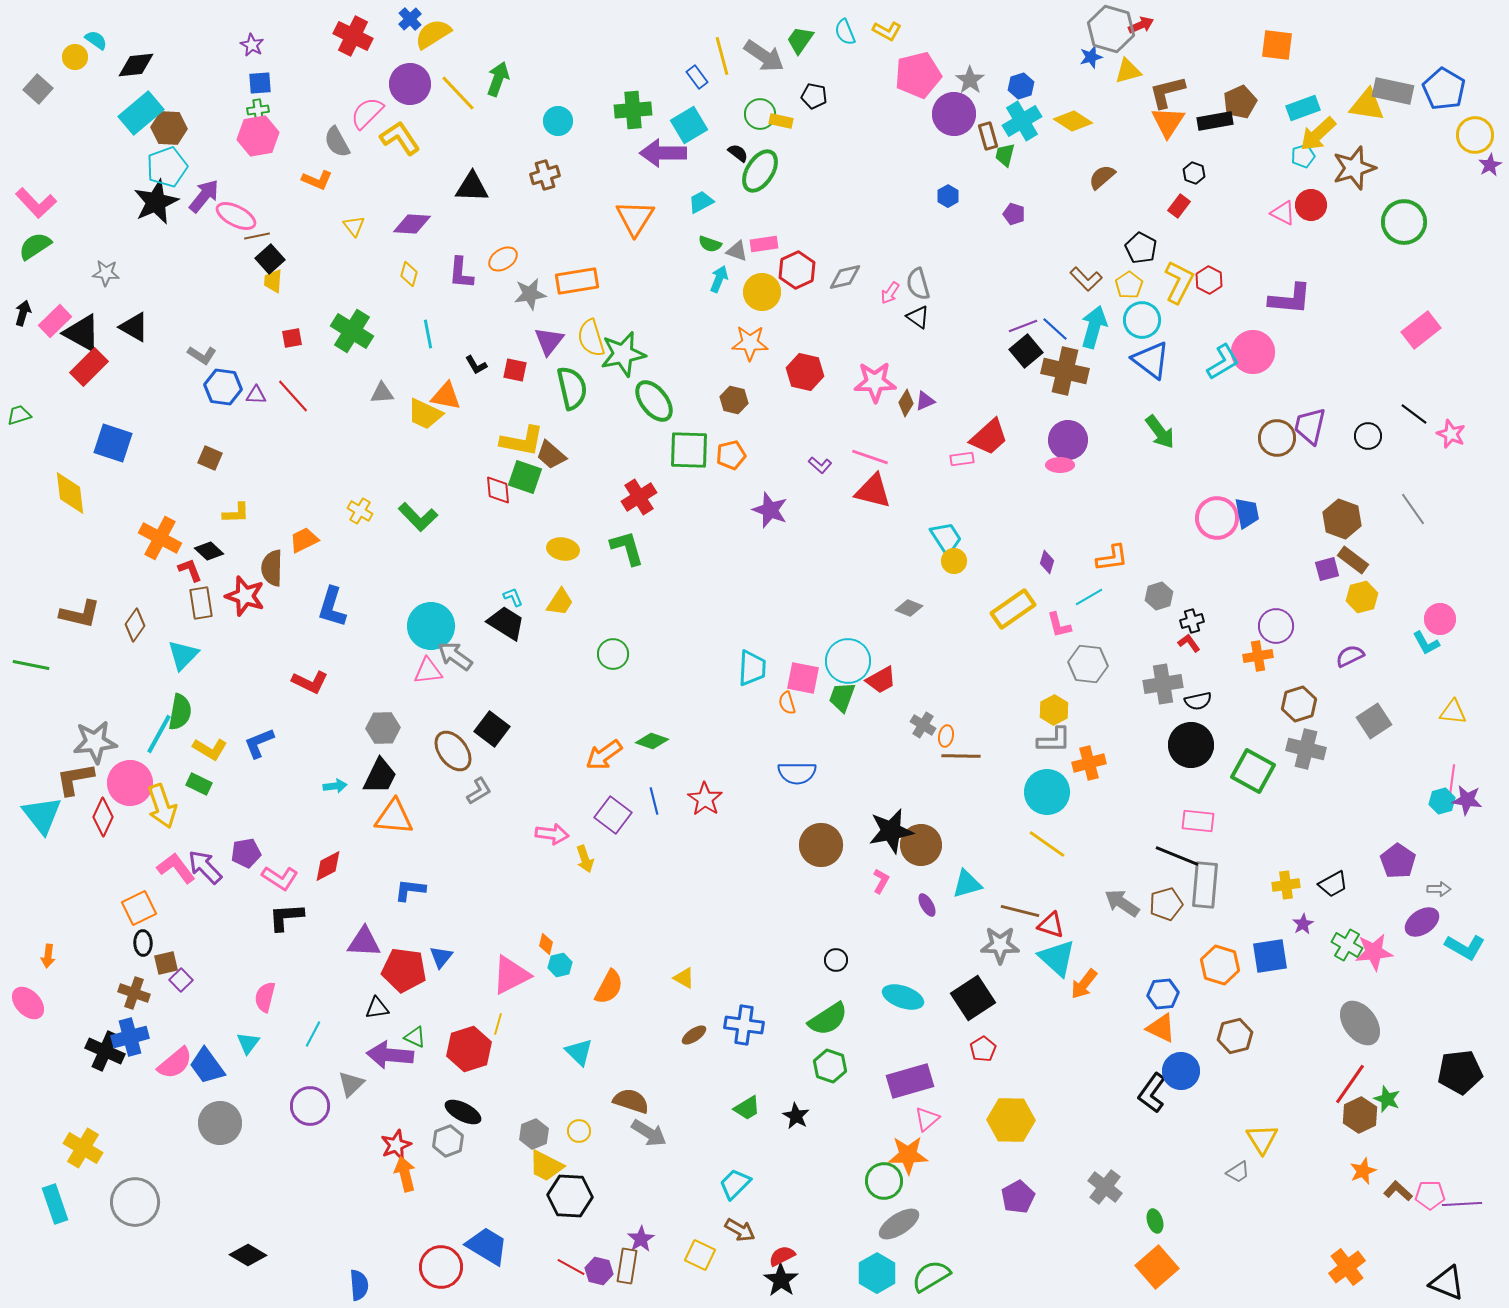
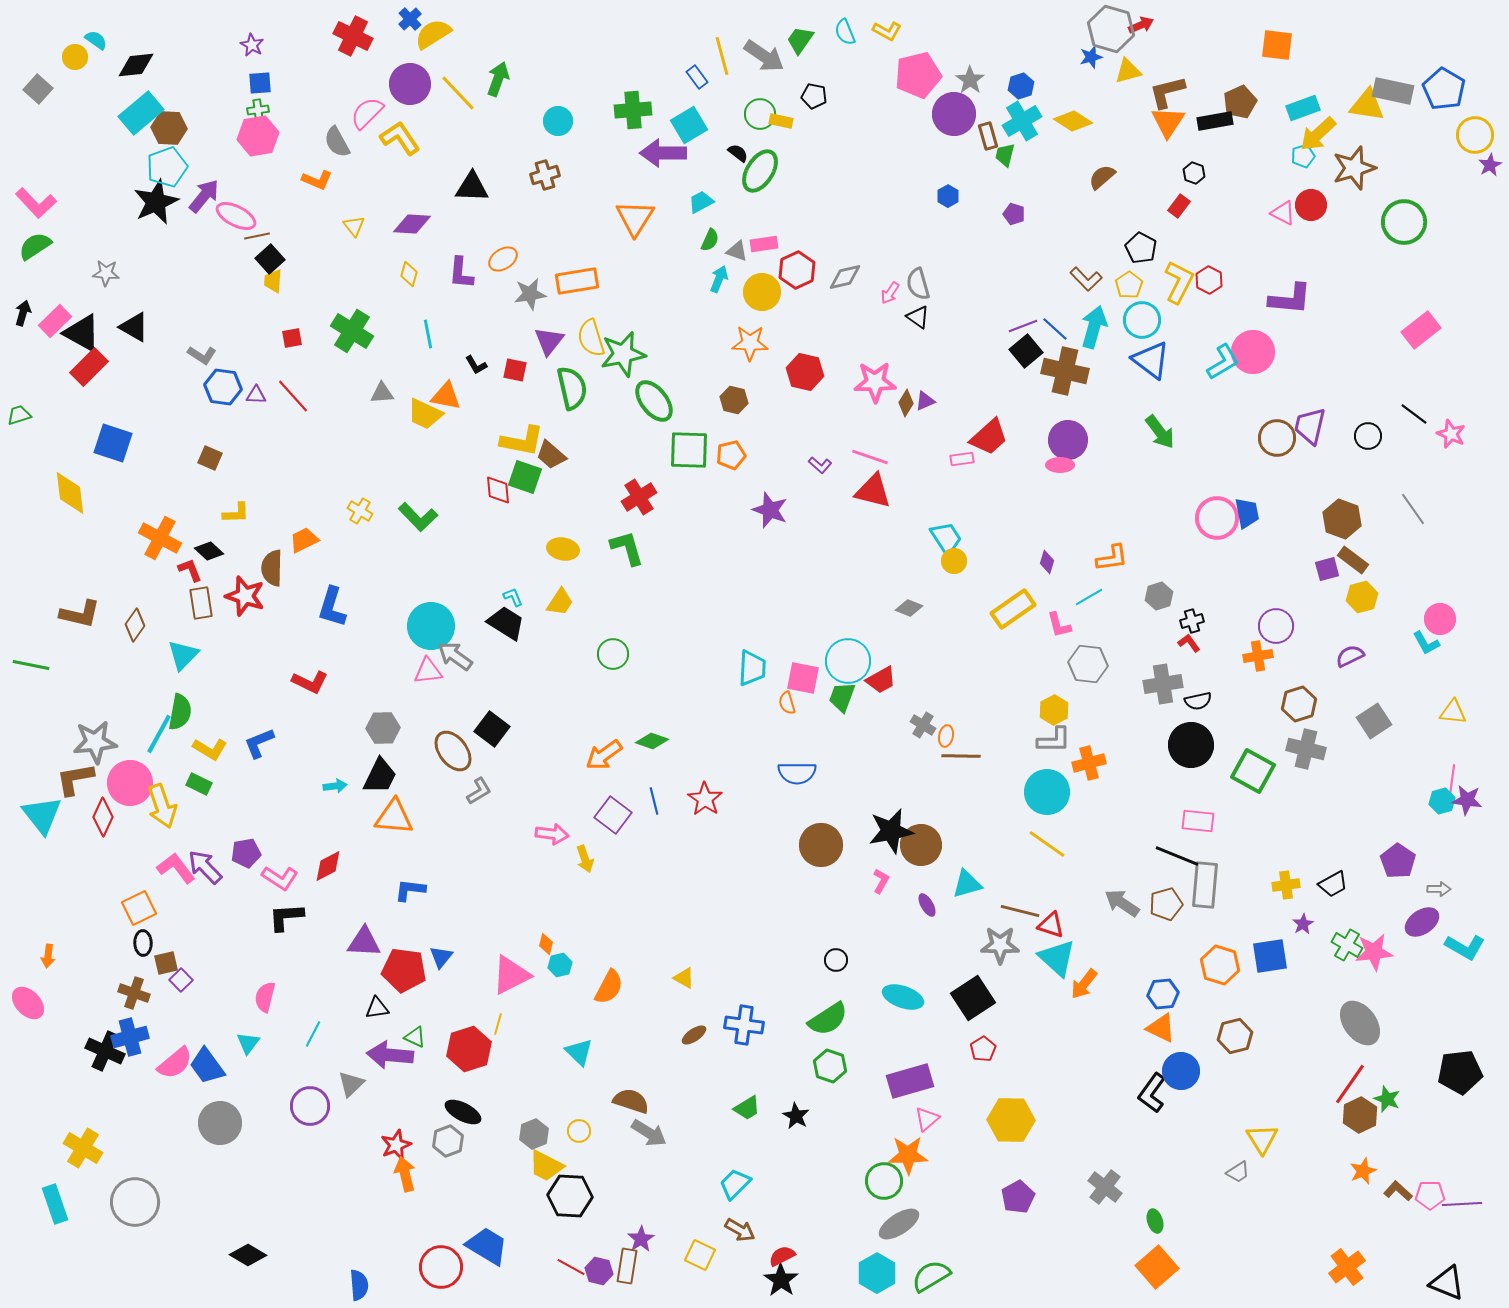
green semicircle at (710, 244): moved 4 px up; rotated 85 degrees counterclockwise
